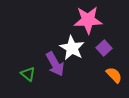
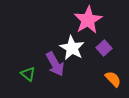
pink star: rotated 28 degrees counterclockwise
orange semicircle: moved 1 px left, 4 px down
